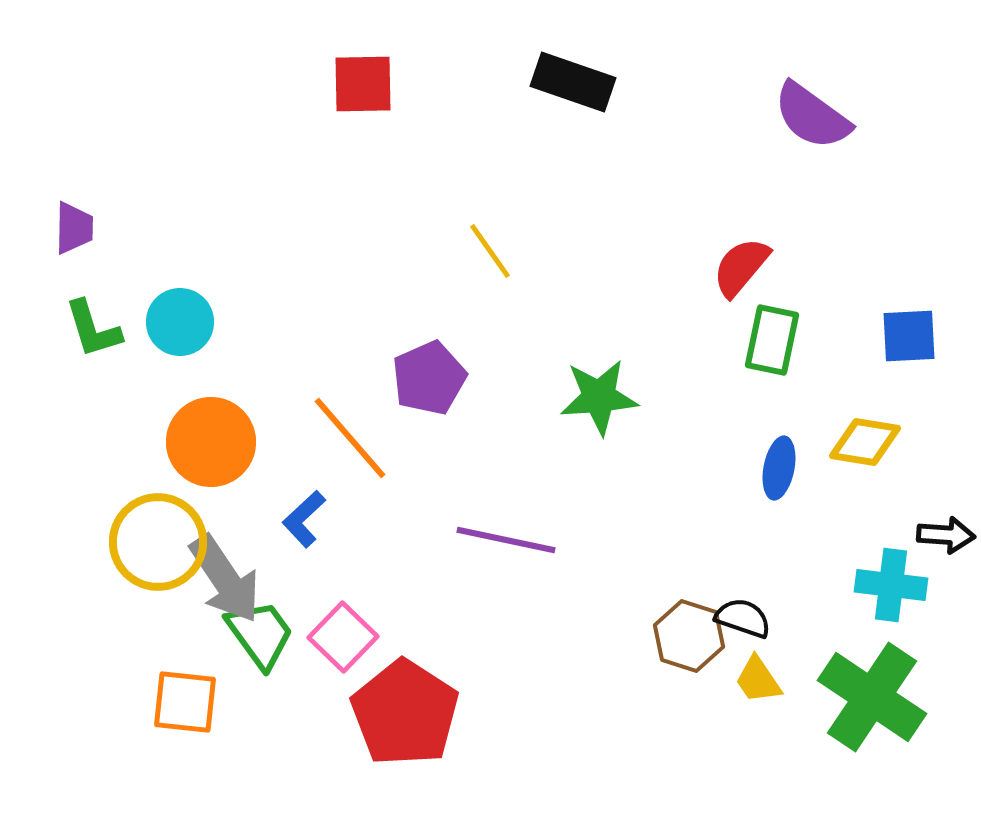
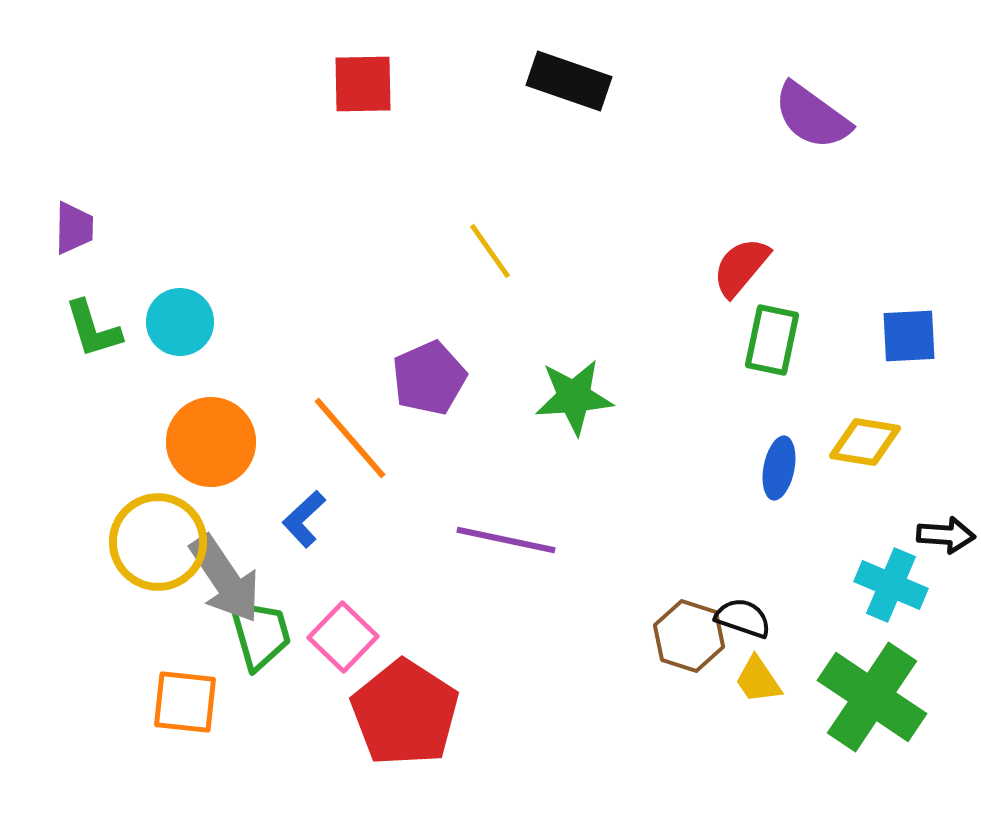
black rectangle: moved 4 px left, 1 px up
green star: moved 25 px left
cyan cross: rotated 16 degrees clockwise
green trapezoid: rotated 20 degrees clockwise
